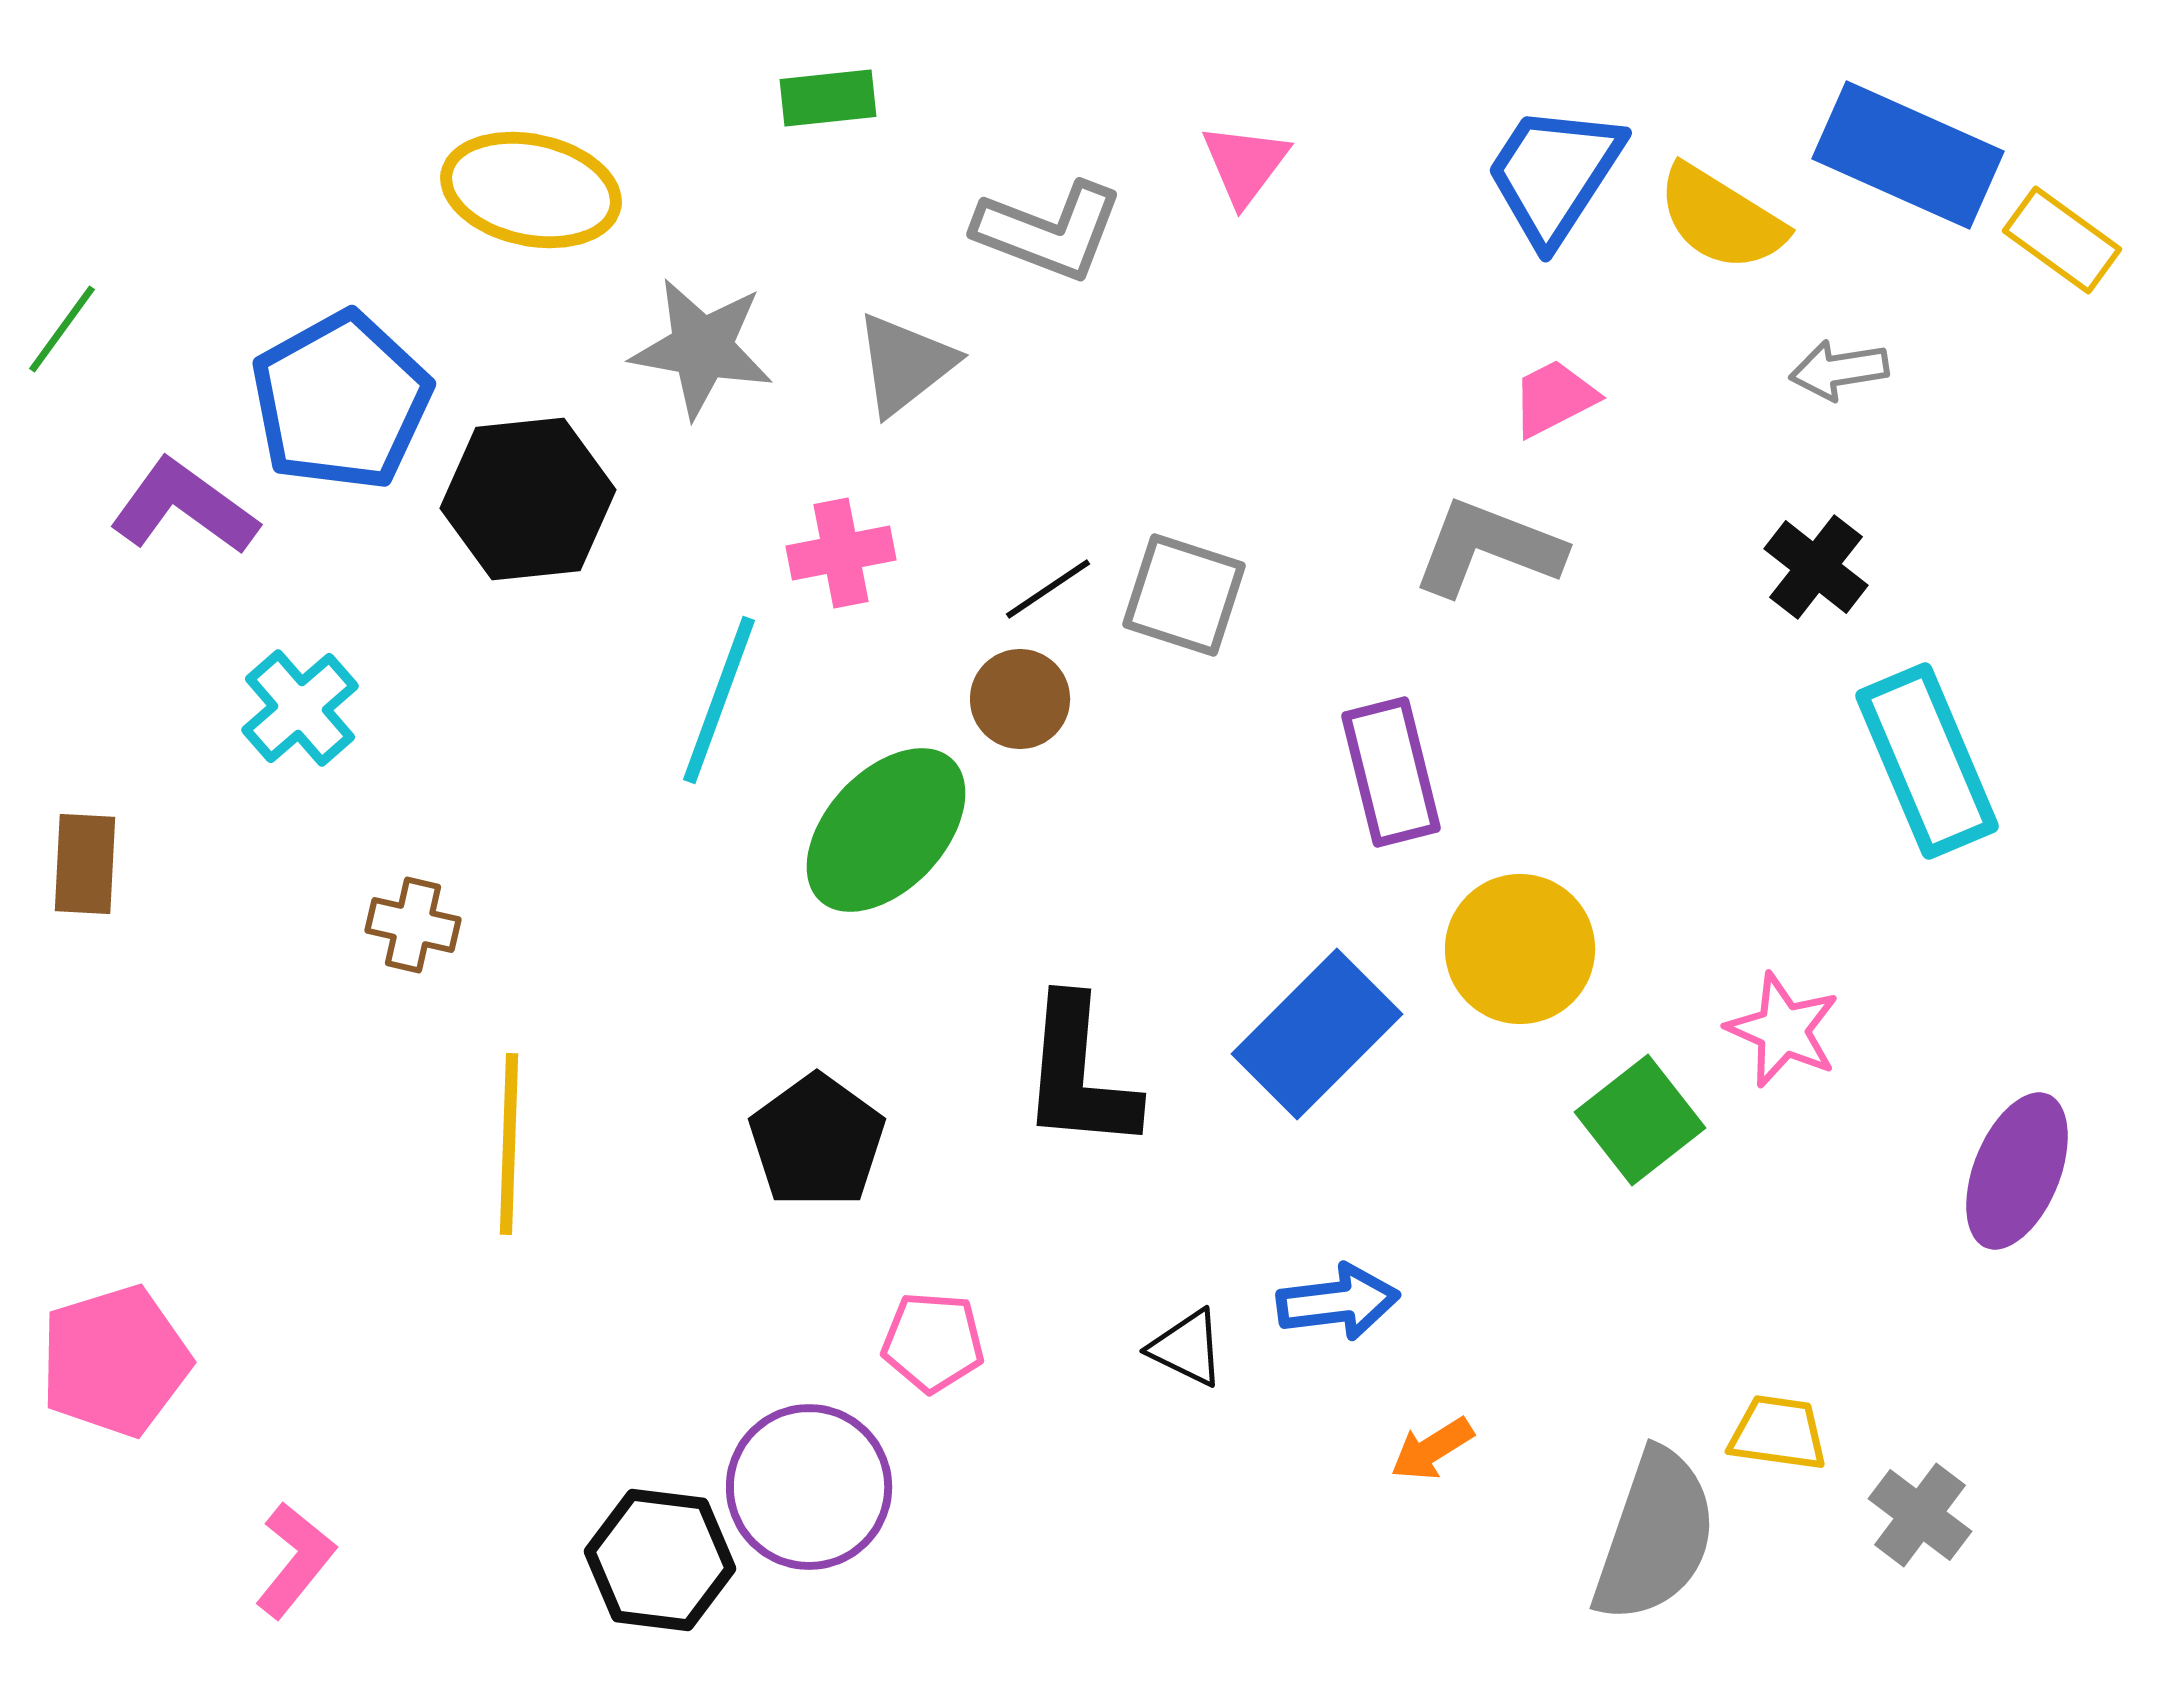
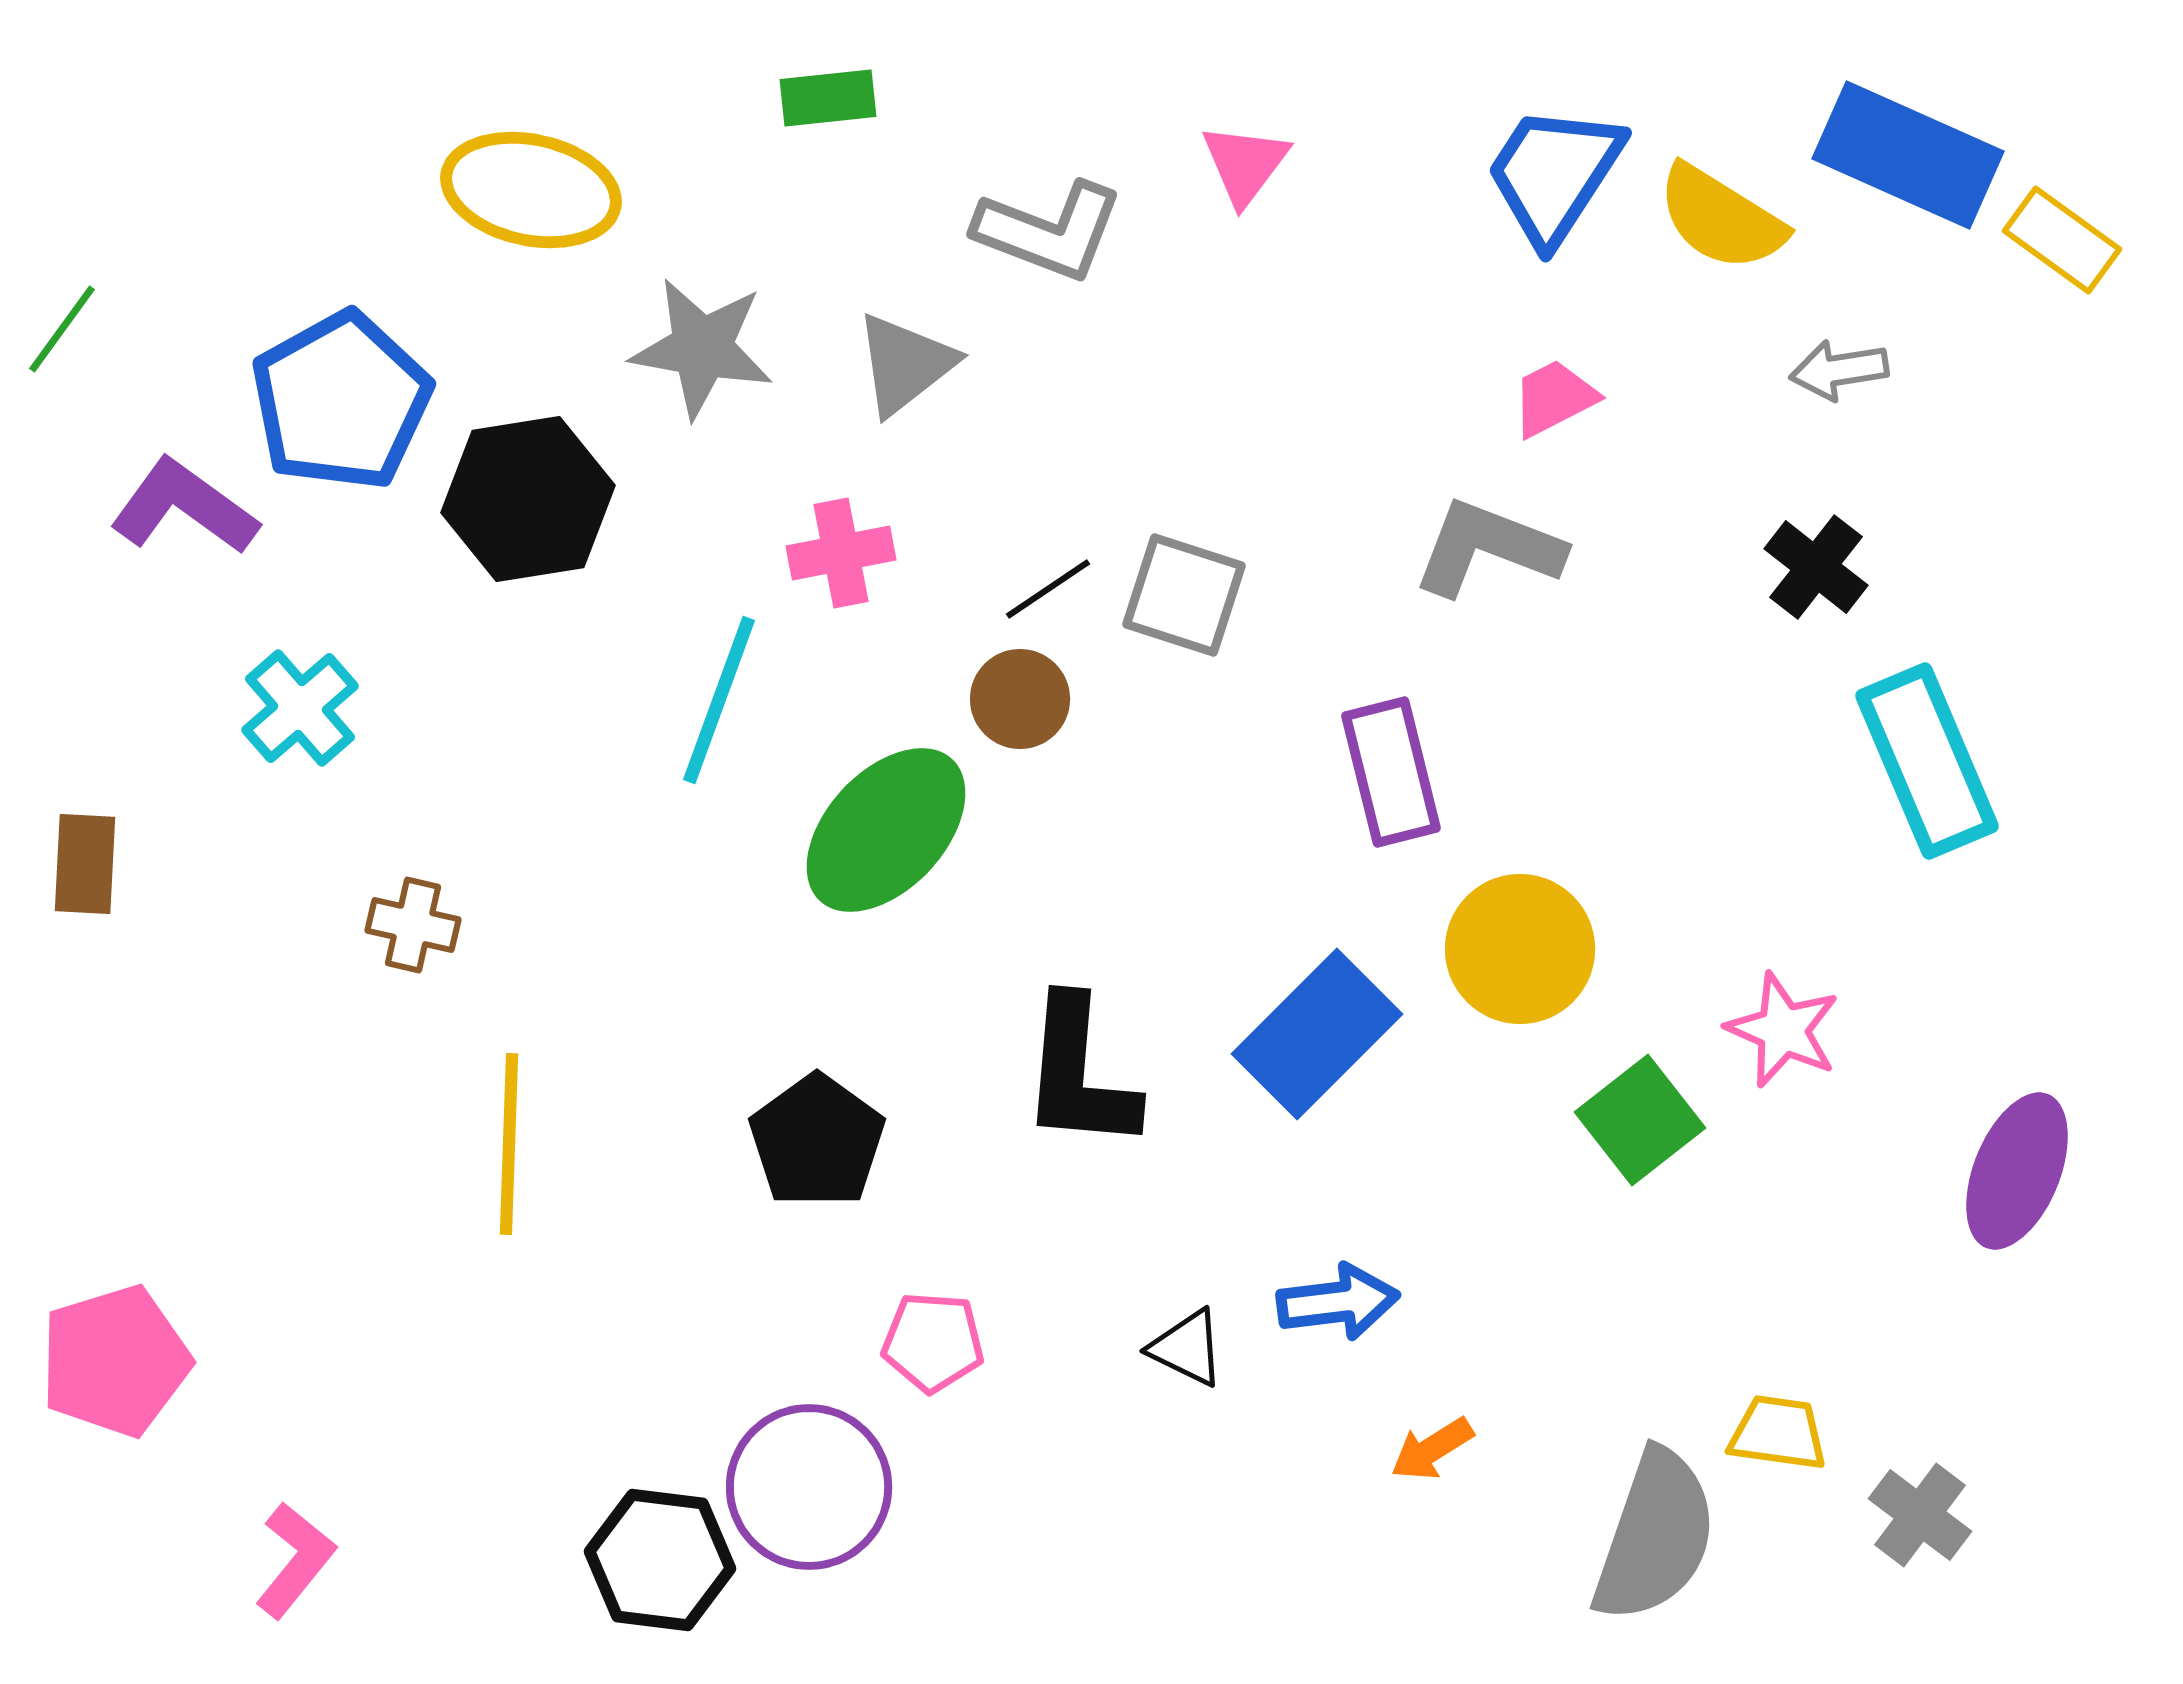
black hexagon at (528, 499): rotated 3 degrees counterclockwise
